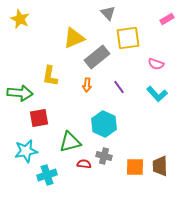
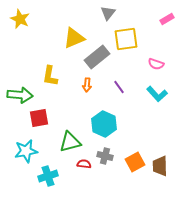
gray triangle: rotated 21 degrees clockwise
yellow square: moved 2 px left, 1 px down
green arrow: moved 2 px down
gray cross: moved 1 px right
orange square: moved 5 px up; rotated 30 degrees counterclockwise
cyan cross: moved 1 px right, 1 px down
